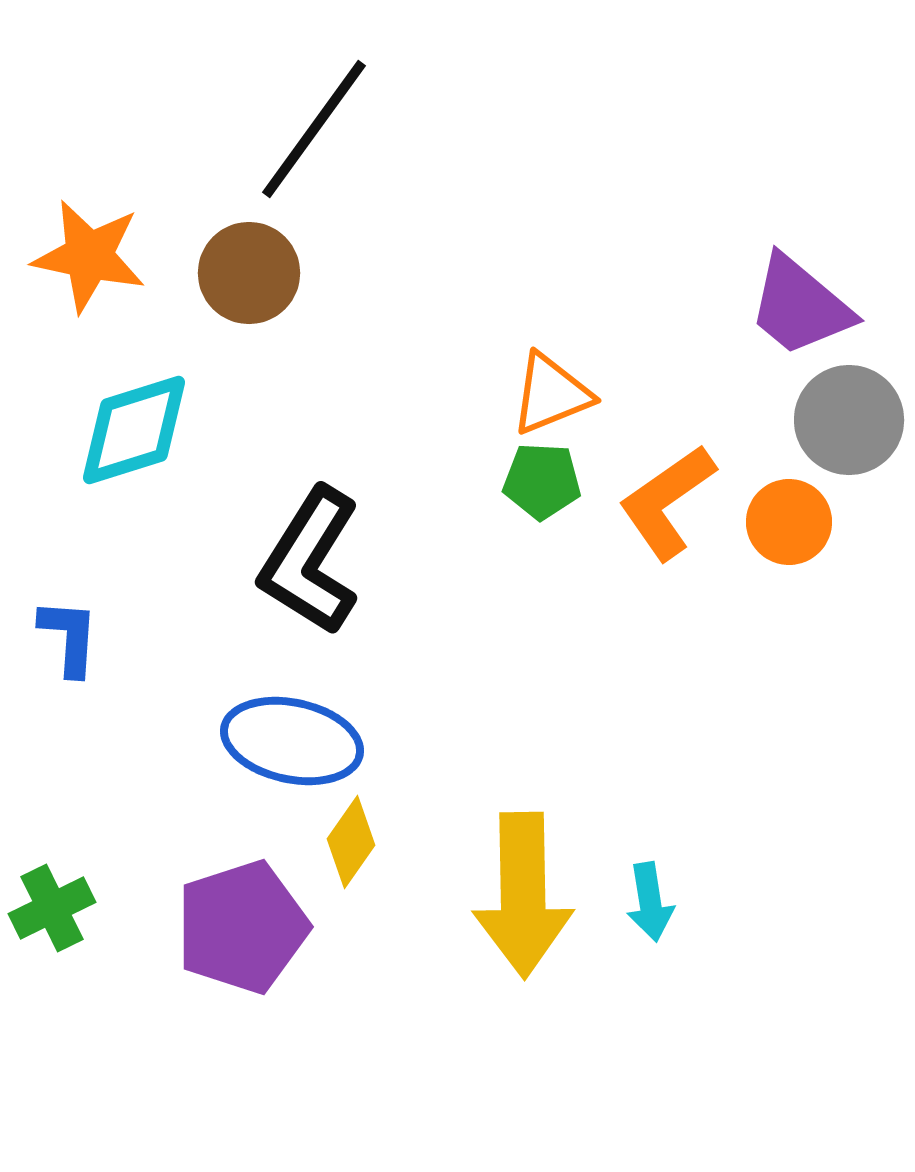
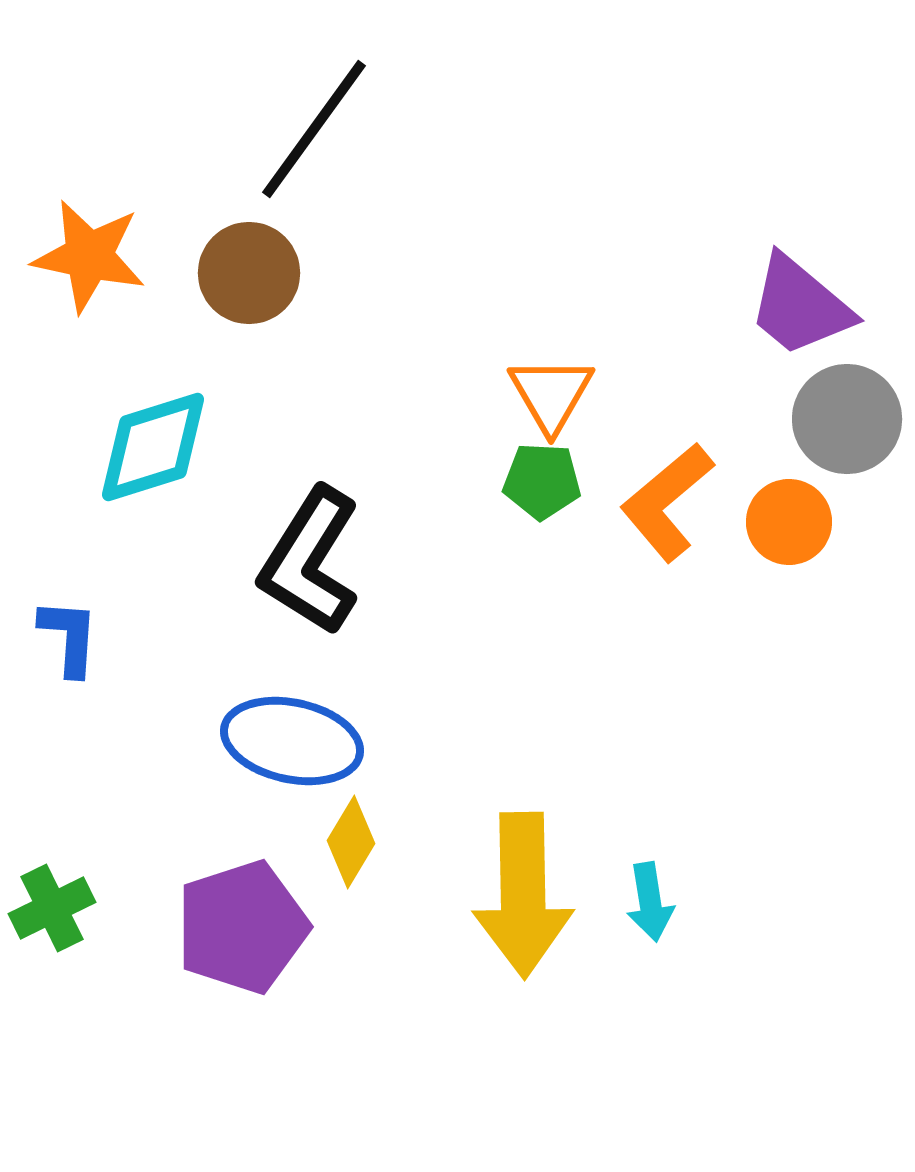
orange triangle: rotated 38 degrees counterclockwise
gray circle: moved 2 px left, 1 px up
cyan diamond: moved 19 px right, 17 px down
orange L-shape: rotated 5 degrees counterclockwise
yellow diamond: rotated 4 degrees counterclockwise
